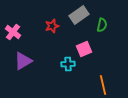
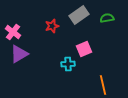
green semicircle: moved 5 px right, 7 px up; rotated 112 degrees counterclockwise
purple triangle: moved 4 px left, 7 px up
